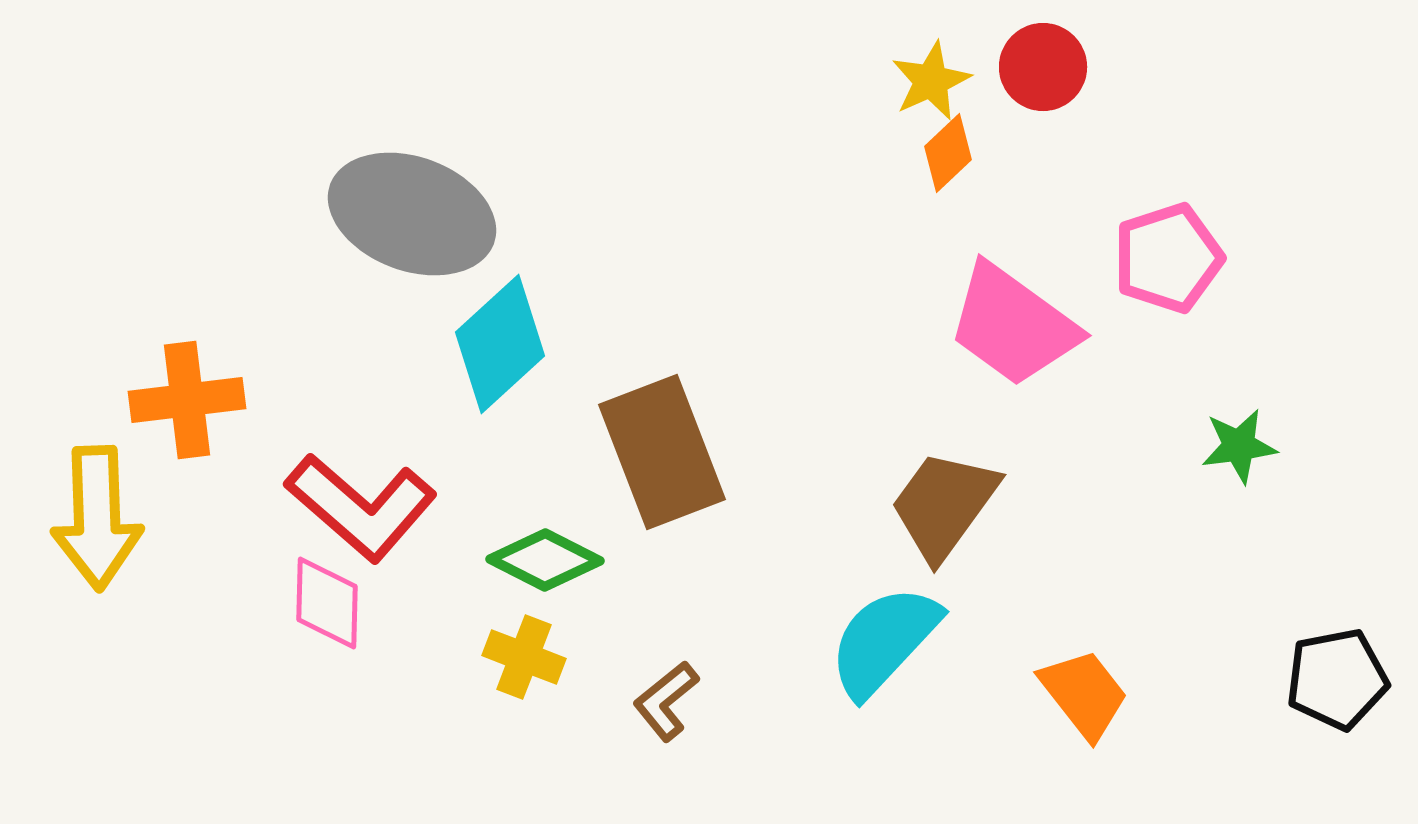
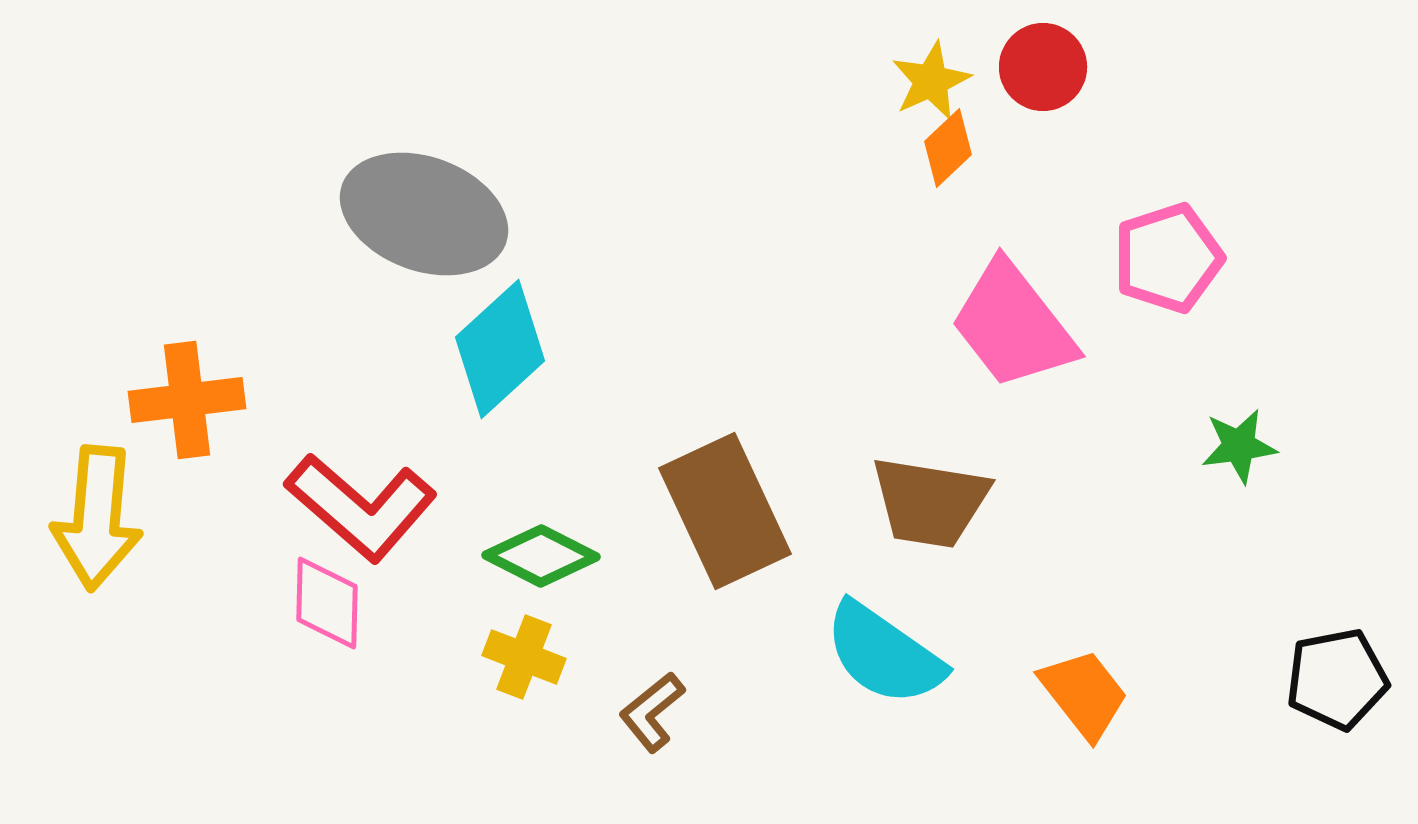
orange diamond: moved 5 px up
gray ellipse: moved 12 px right
pink trapezoid: rotated 16 degrees clockwise
cyan diamond: moved 5 px down
brown rectangle: moved 63 px right, 59 px down; rotated 4 degrees counterclockwise
brown trapezoid: moved 14 px left, 3 px up; rotated 117 degrees counterclockwise
yellow arrow: rotated 7 degrees clockwise
green diamond: moved 4 px left, 4 px up
cyan semicircle: moved 13 px down; rotated 98 degrees counterclockwise
brown L-shape: moved 14 px left, 11 px down
